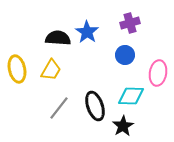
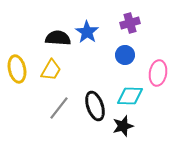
cyan diamond: moved 1 px left
black star: rotated 15 degrees clockwise
